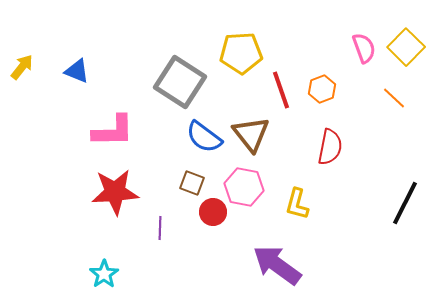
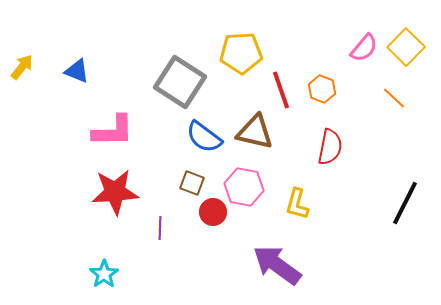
pink semicircle: rotated 60 degrees clockwise
orange hexagon: rotated 20 degrees counterclockwise
brown triangle: moved 4 px right, 2 px up; rotated 39 degrees counterclockwise
